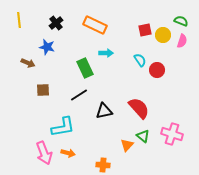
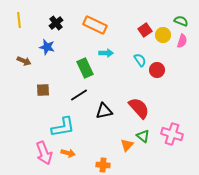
red square: rotated 24 degrees counterclockwise
brown arrow: moved 4 px left, 2 px up
